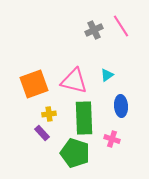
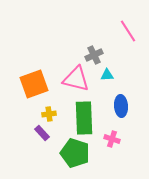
pink line: moved 7 px right, 5 px down
gray cross: moved 25 px down
cyan triangle: rotated 32 degrees clockwise
pink triangle: moved 2 px right, 2 px up
